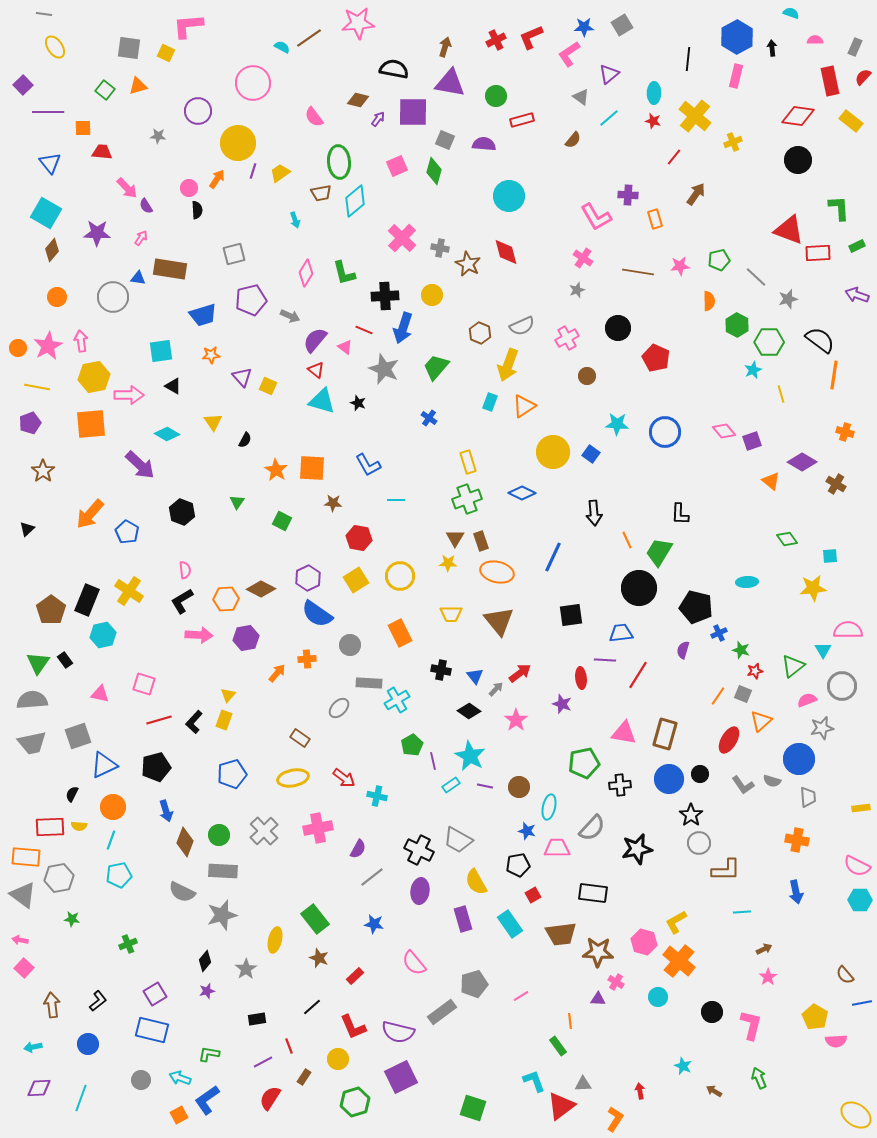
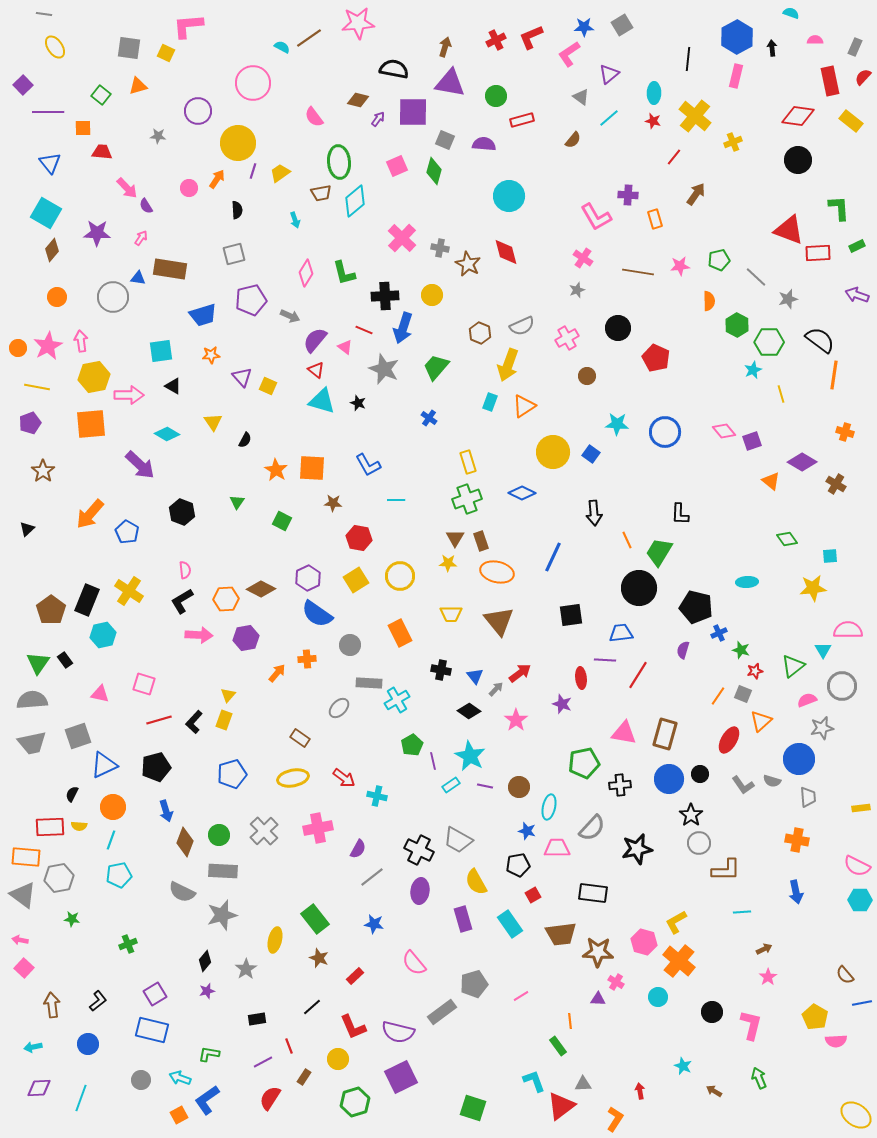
green square at (105, 90): moved 4 px left, 5 px down
black semicircle at (197, 210): moved 40 px right
